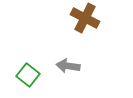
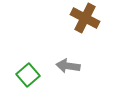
green square: rotated 10 degrees clockwise
